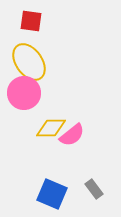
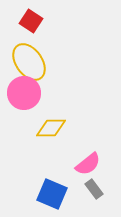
red square: rotated 25 degrees clockwise
pink semicircle: moved 16 px right, 29 px down
